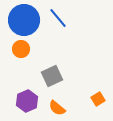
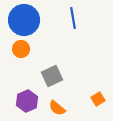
blue line: moved 15 px right; rotated 30 degrees clockwise
